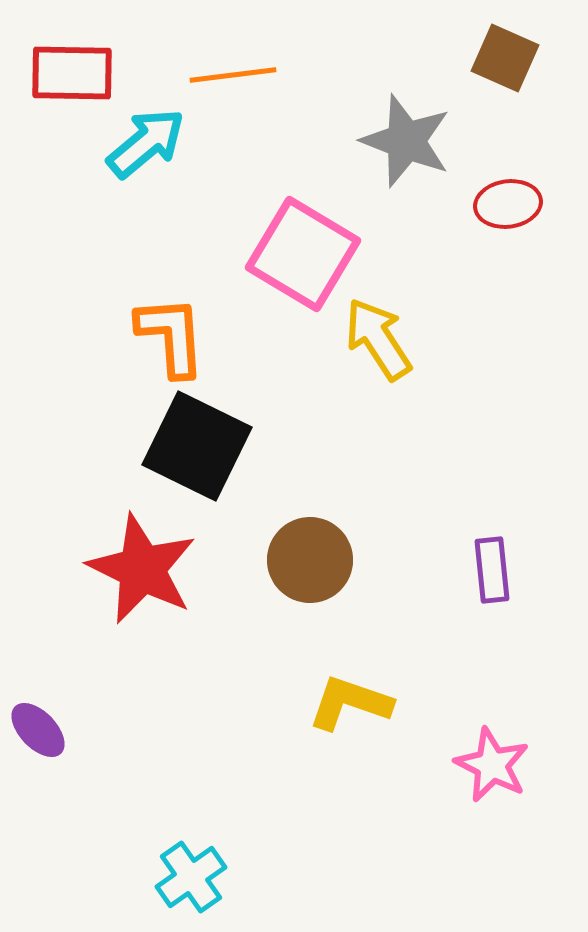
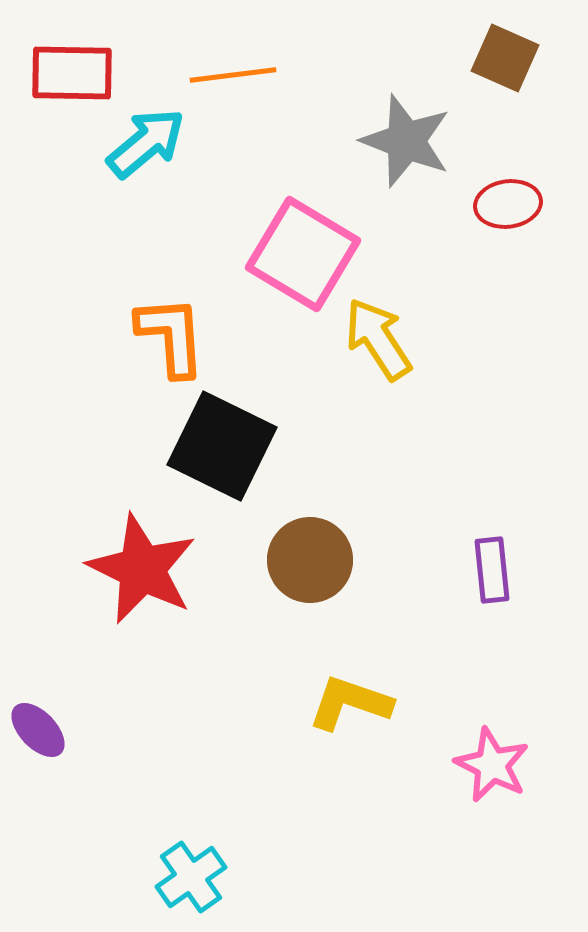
black square: moved 25 px right
